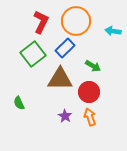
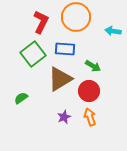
orange circle: moved 4 px up
blue rectangle: moved 1 px down; rotated 48 degrees clockwise
brown triangle: rotated 32 degrees counterclockwise
red circle: moved 1 px up
green semicircle: moved 2 px right, 5 px up; rotated 80 degrees clockwise
purple star: moved 1 px left, 1 px down; rotated 16 degrees clockwise
